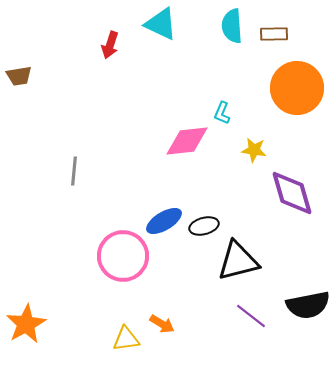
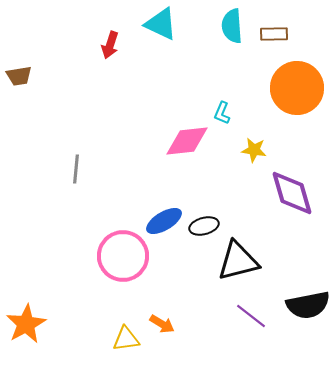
gray line: moved 2 px right, 2 px up
